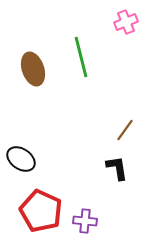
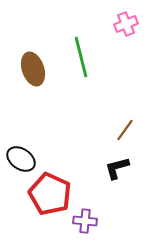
pink cross: moved 2 px down
black L-shape: rotated 96 degrees counterclockwise
red pentagon: moved 9 px right, 17 px up
